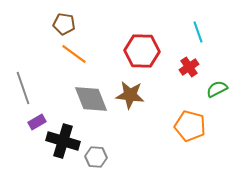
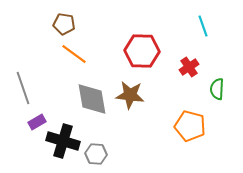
cyan line: moved 5 px right, 6 px up
green semicircle: rotated 60 degrees counterclockwise
gray diamond: moved 1 px right; rotated 12 degrees clockwise
gray hexagon: moved 3 px up
